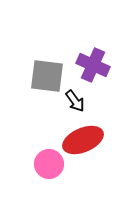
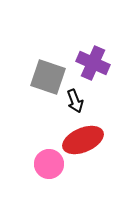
purple cross: moved 2 px up
gray square: moved 1 px right, 1 px down; rotated 12 degrees clockwise
black arrow: rotated 15 degrees clockwise
